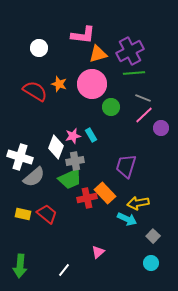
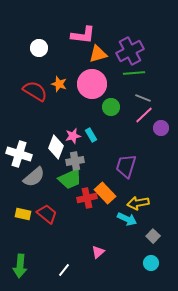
white cross: moved 1 px left, 3 px up
